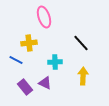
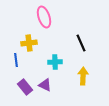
black line: rotated 18 degrees clockwise
blue line: rotated 56 degrees clockwise
purple triangle: moved 2 px down
